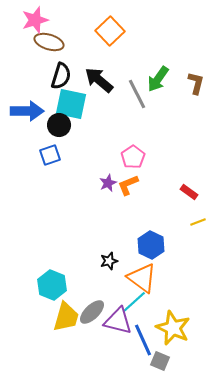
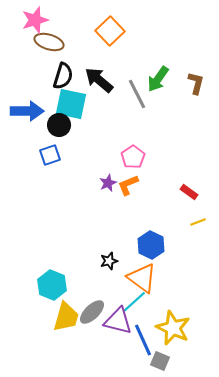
black semicircle: moved 2 px right
